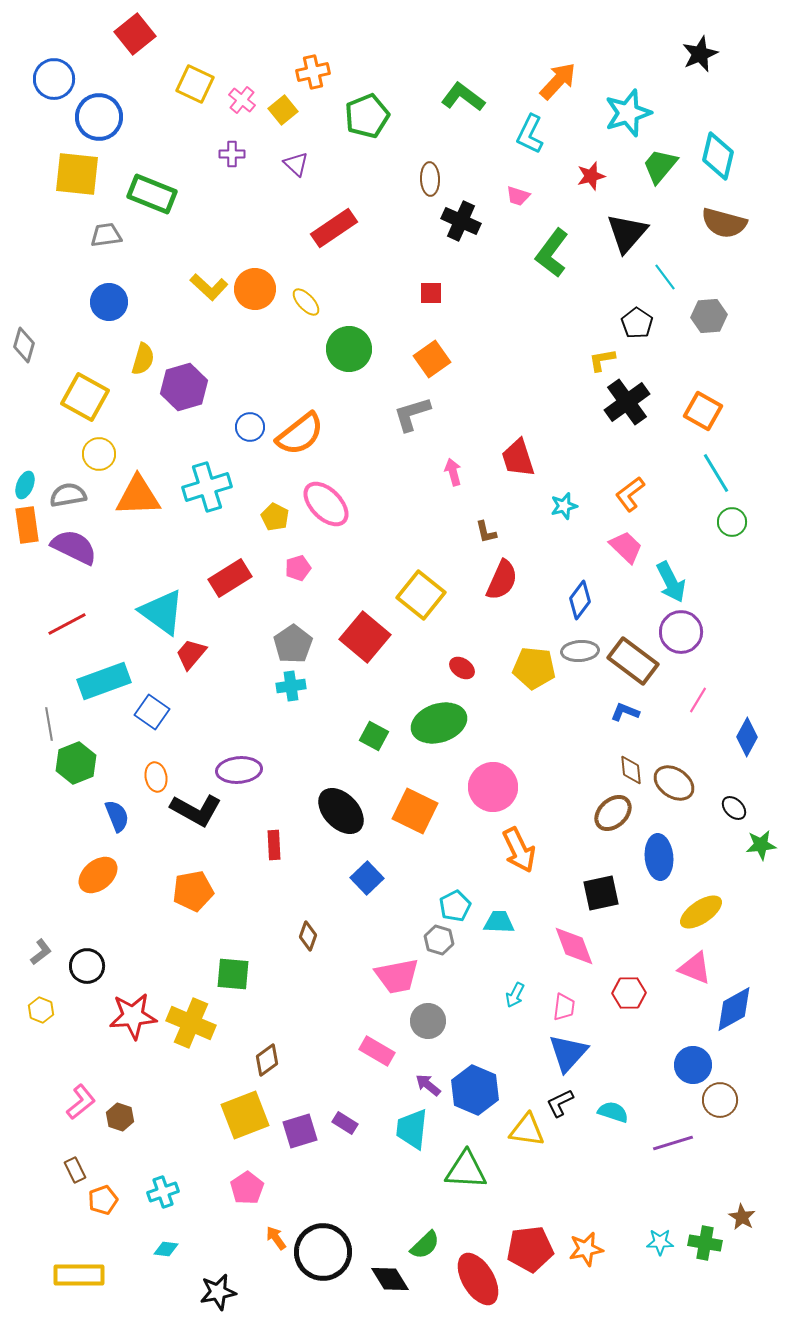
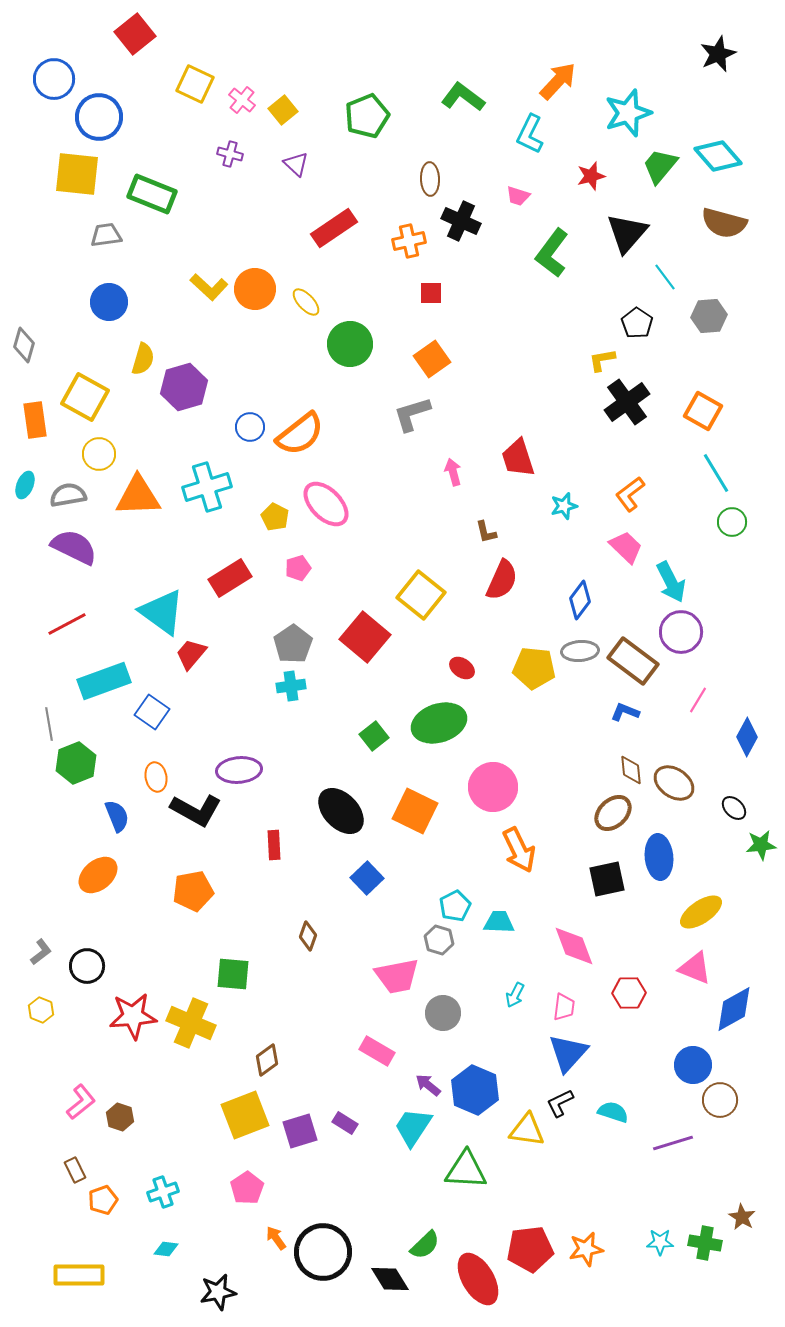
black star at (700, 54): moved 18 px right
orange cross at (313, 72): moved 96 px right, 169 px down
purple cross at (232, 154): moved 2 px left; rotated 15 degrees clockwise
cyan diamond at (718, 156): rotated 54 degrees counterclockwise
green circle at (349, 349): moved 1 px right, 5 px up
orange rectangle at (27, 525): moved 8 px right, 105 px up
green square at (374, 736): rotated 24 degrees clockwise
black square at (601, 893): moved 6 px right, 14 px up
gray circle at (428, 1021): moved 15 px right, 8 px up
cyan trapezoid at (412, 1129): moved 1 px right, 2 px up; rotated 27 degrees clockwise
